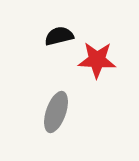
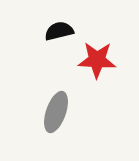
black semicircle: moved 5 px up
